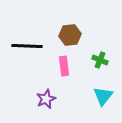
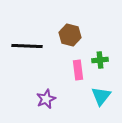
brown hexagon: rotated 20 degrees clockwise
green cross: rotated 28 degrees counterclockwise
pink rectangle: moved 14 px right, 4 px down
cyan triangle: moved 2 px left
